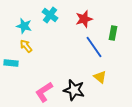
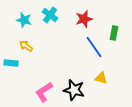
cyan star: moved 6 px up
green rectangle: moved 1 px right
yellow arrow: rotated 16 degrees counterclockwise
yellow triangle: moved 1 px right, 1 px down; rotated 24 degrees counterclockwise
